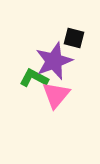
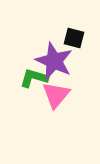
purple star: rotated 27 degrees counterclockwise
green L-shape: rotated 12 degrees counterclockwise
